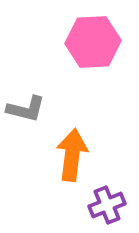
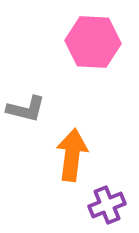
pink hexagon: rotated 6 degrees clockwise
